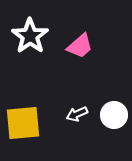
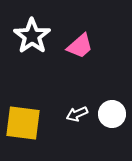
white star: moved 2 px right
white circle: moved 2 px left, 1 px up
yellow square: rotated 12 degrees clockwise
